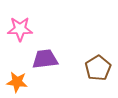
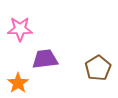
orange star: moved 1 px right, 1 px down; rotated 30 degrees clockwise
